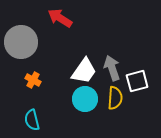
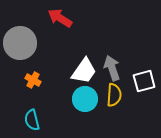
gray circle: moved 1 px left, 1 px down
white square: moved 7 px right
yellow semicircle: moved 1 px left, 3 px up
